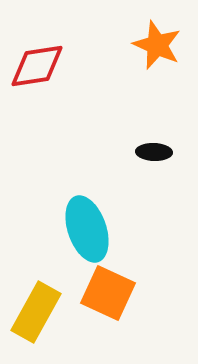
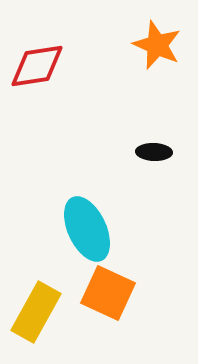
cyan ellipse: rotated 6 degrees counterclockwise
